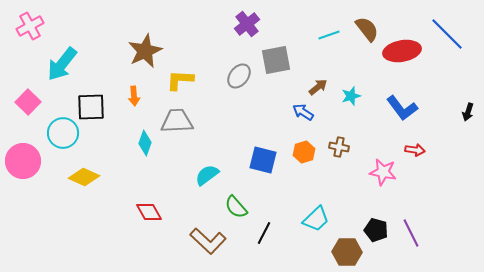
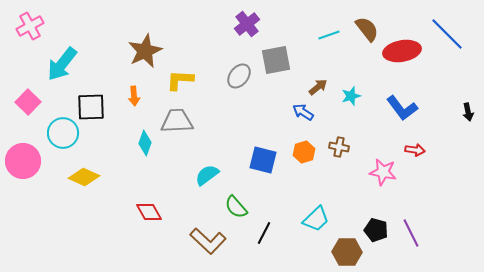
black arrow: rotated 30 degrees counterclockwise
